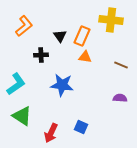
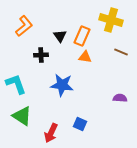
yellow cross: rotated 10 degrees clockwise
brown line: moved 13 px up
cyan L-shape: rotated 75 degrees counterclockwise
blue square: moved 1 px left, 3 px up
